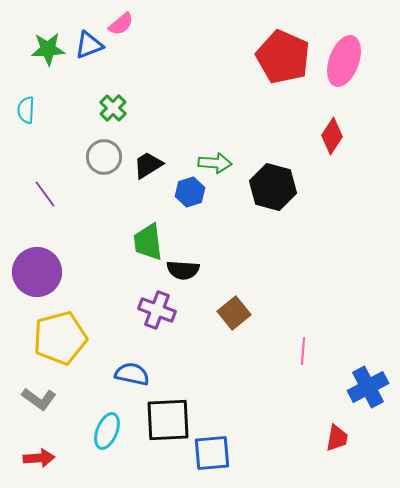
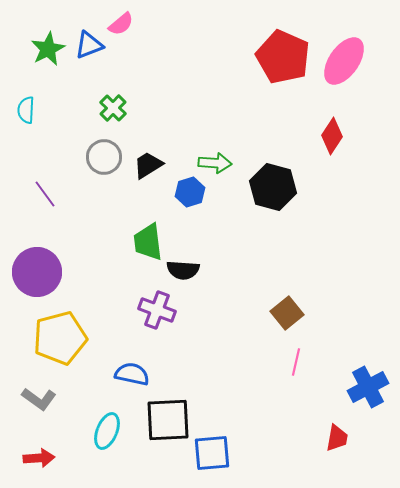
green star: rotated 24 degrees counterclockwise
pink ellipse: rotated 15 degrees clockwise
brown square: moved 53 px right
pink line: moved 7 px left, 11 px down; rotated 8 degrees clockwise
